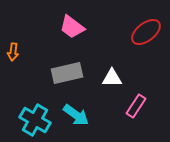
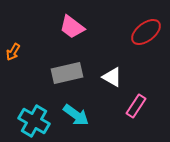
orange arrow: rotated 24 degrees clockwise
white triangle: moved 1 px up; rotated 30 degrees clockwise
cyan cross: moved 1 px left, 1 px down
